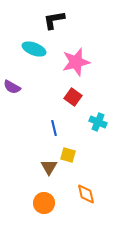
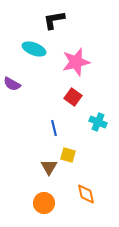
purple semicircle: moved 3 px up
